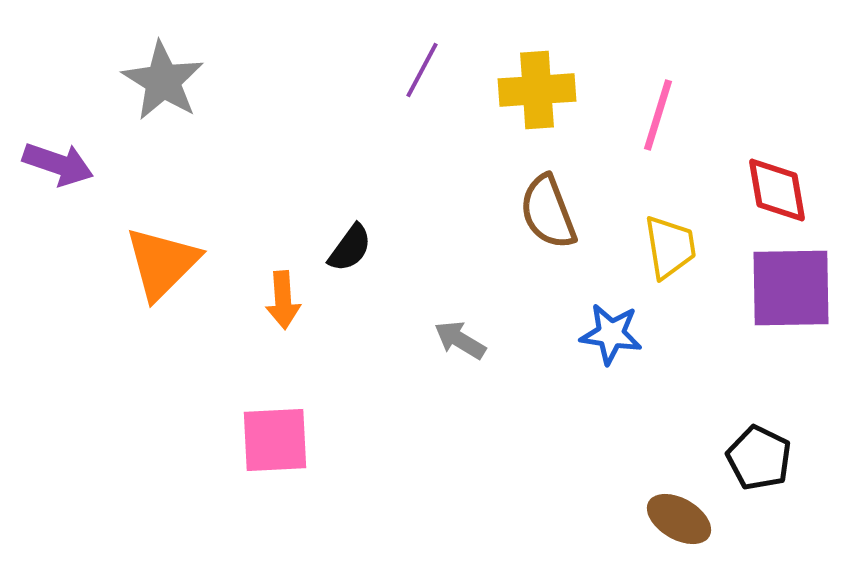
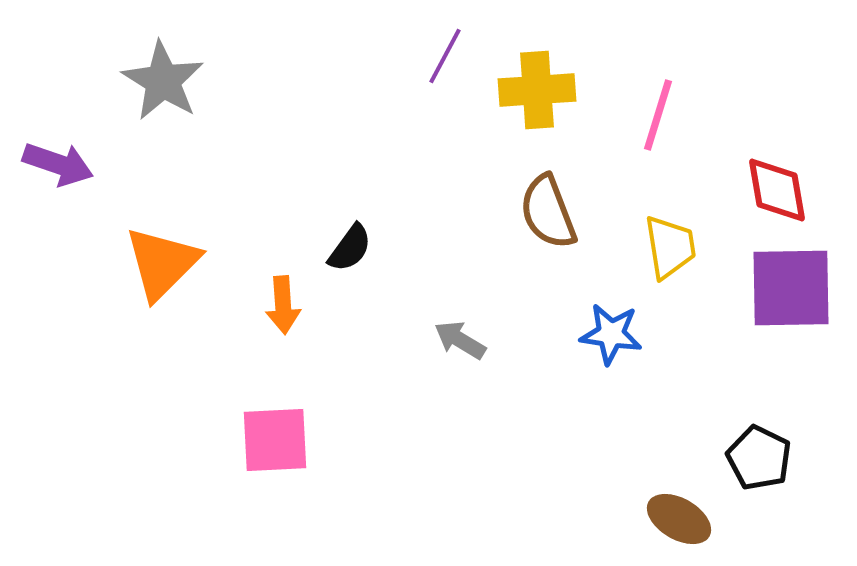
purple line: moved 23 px right, 14 px up
orange arrow: moved 5 px down
